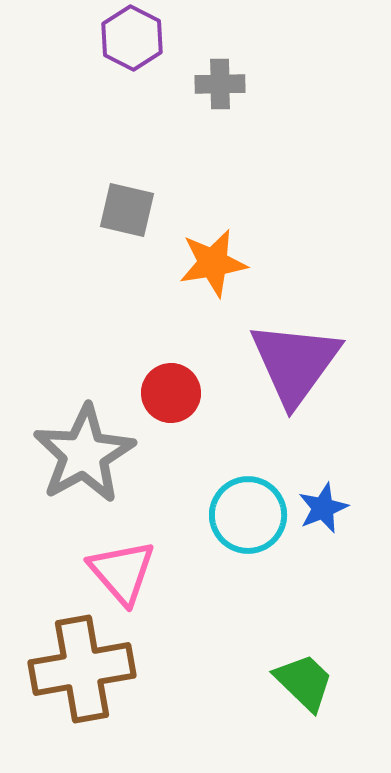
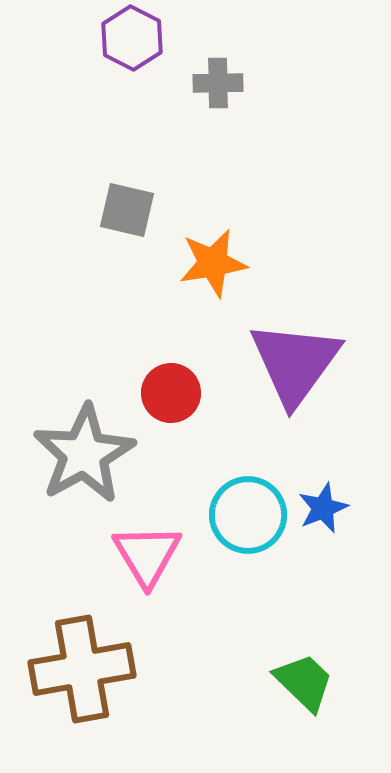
gray cross: moved 2 px left, 1 px up
pink triangle: moved 25 px right, 17 px up; rotated 10 degrees clockwise
